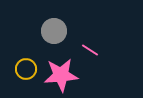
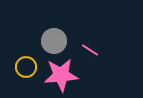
gray circle: moved 10 px down
yellow circle: moved 2 px up
